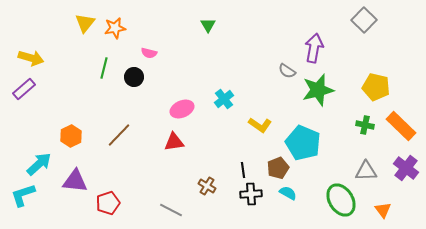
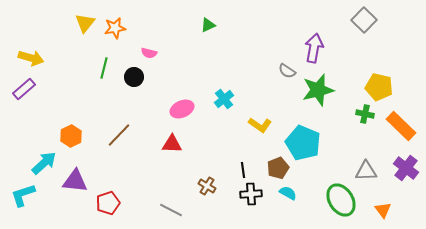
green triangle: rotated 35 degrees clockwise
yellow pentagon: moved 3 px right
green cross: moved 11 px up
red triangle: moved 2 px left, 2 px down; rotated 10 degrees clockwise
cyan arrow: moved 5 px right, 1 px up
